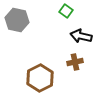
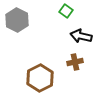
gray hexagon: rotated 15 degrees clockwise
